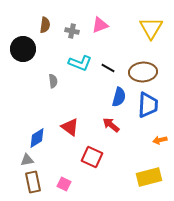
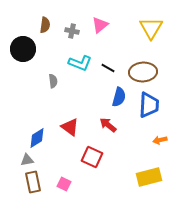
pink triangle: rotated 18 degrees counterclockwise
blue trapezoid: moved 1 px right
red arrow: moved 3 px left
